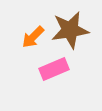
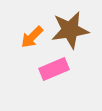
orange arrow: moved 1 px left
